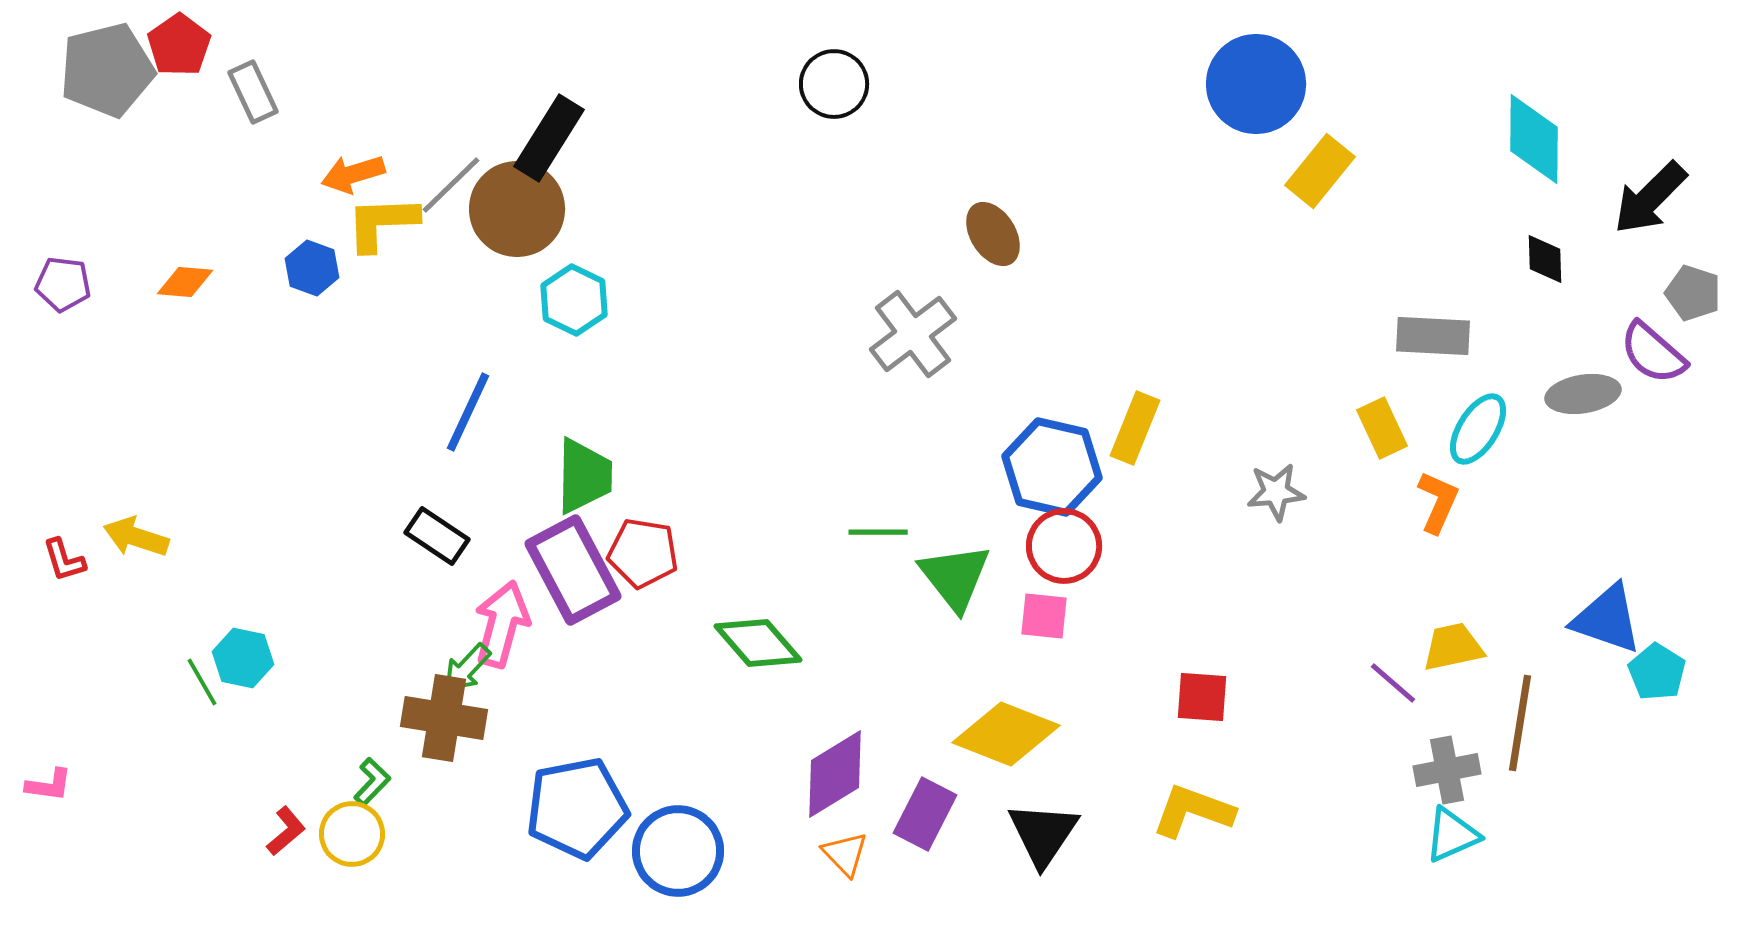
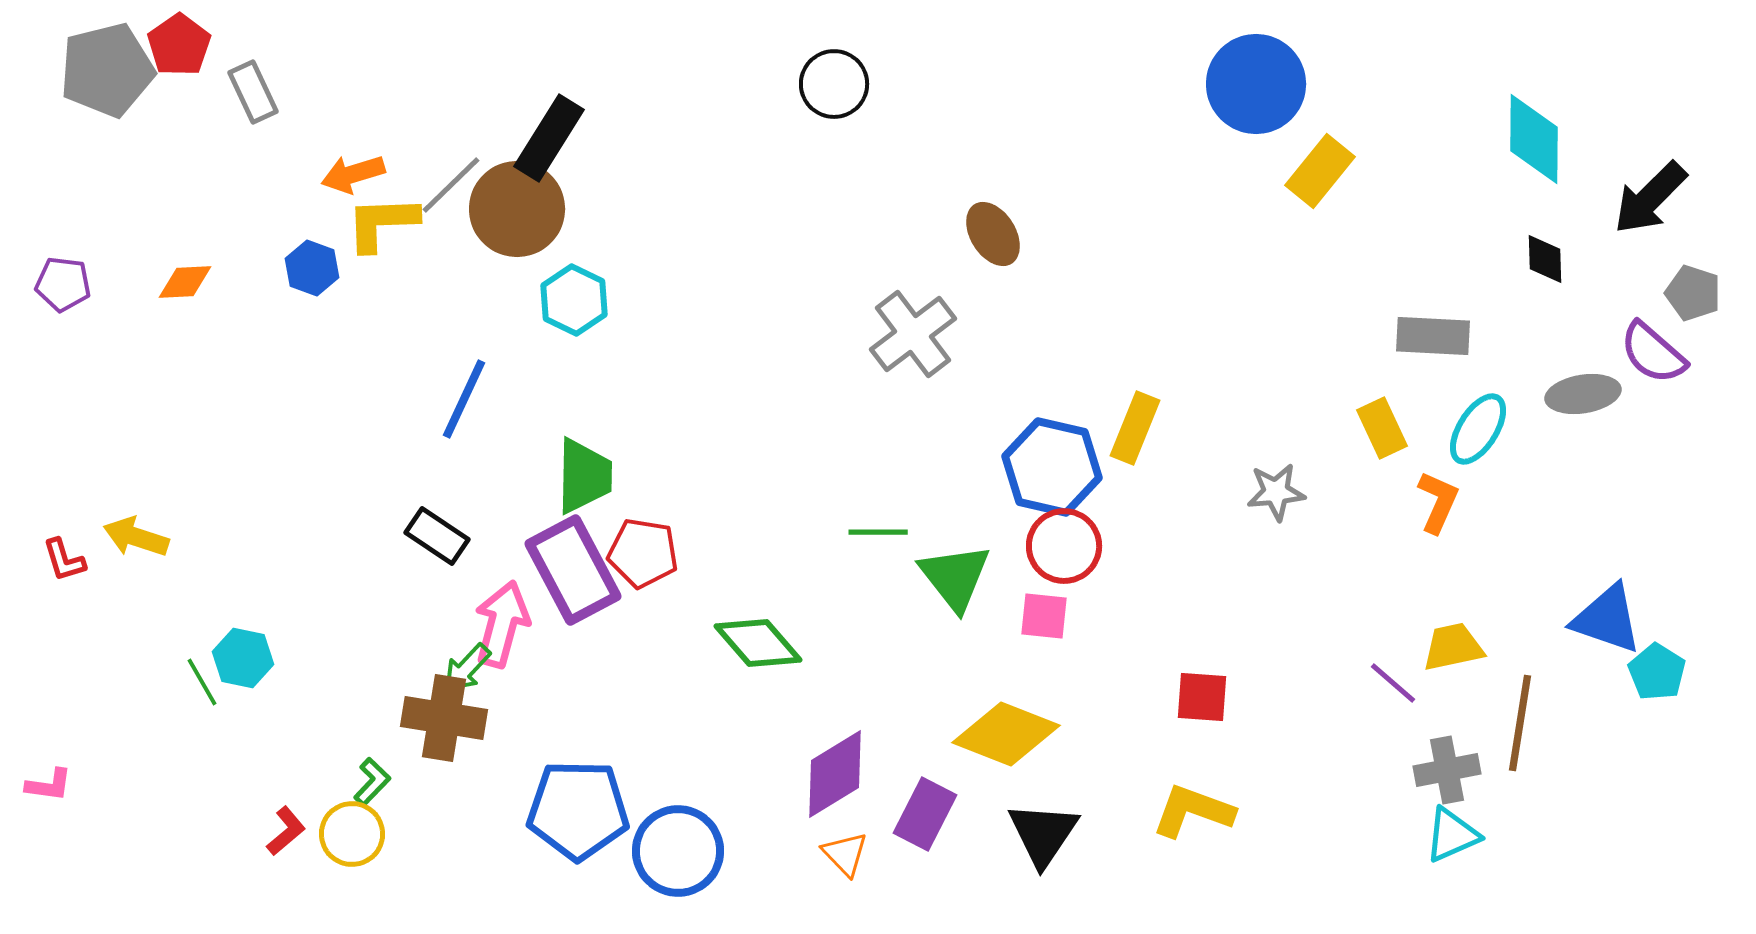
orange diamond at (185, 282): rotated 8 degrees counterclockwise
blue line at (468, 412): moved 4 px left, 13 px up
blue pentagon at (577, 808): moved 1 px right, 2 px down; rotated 12 degrees clockwise
